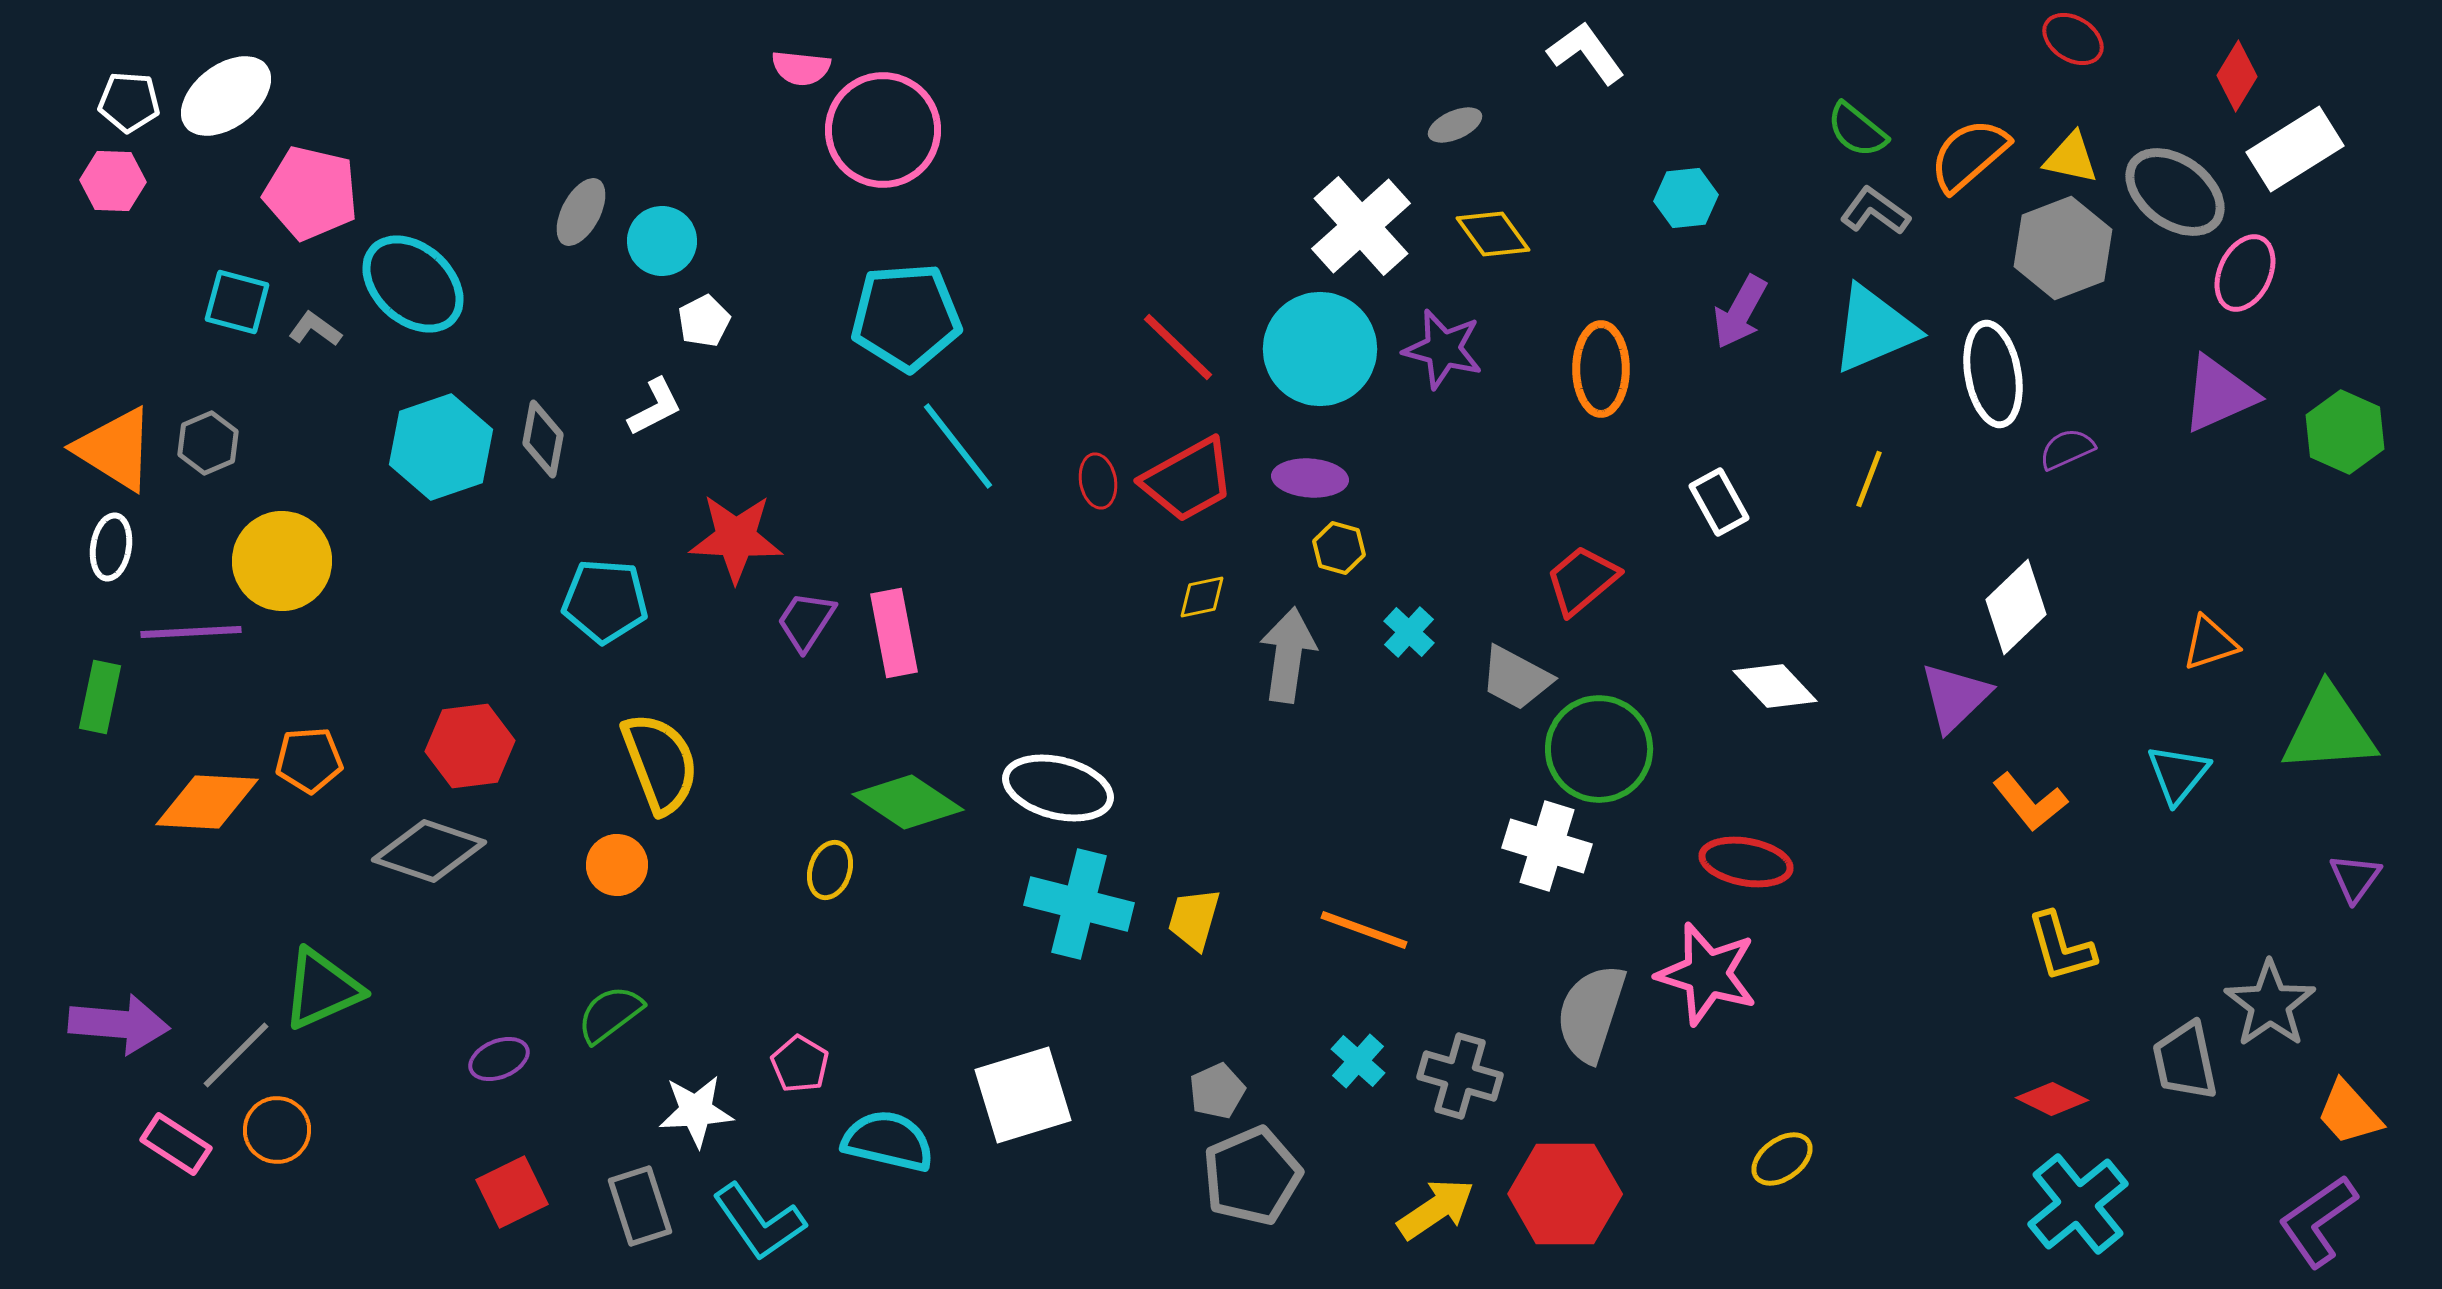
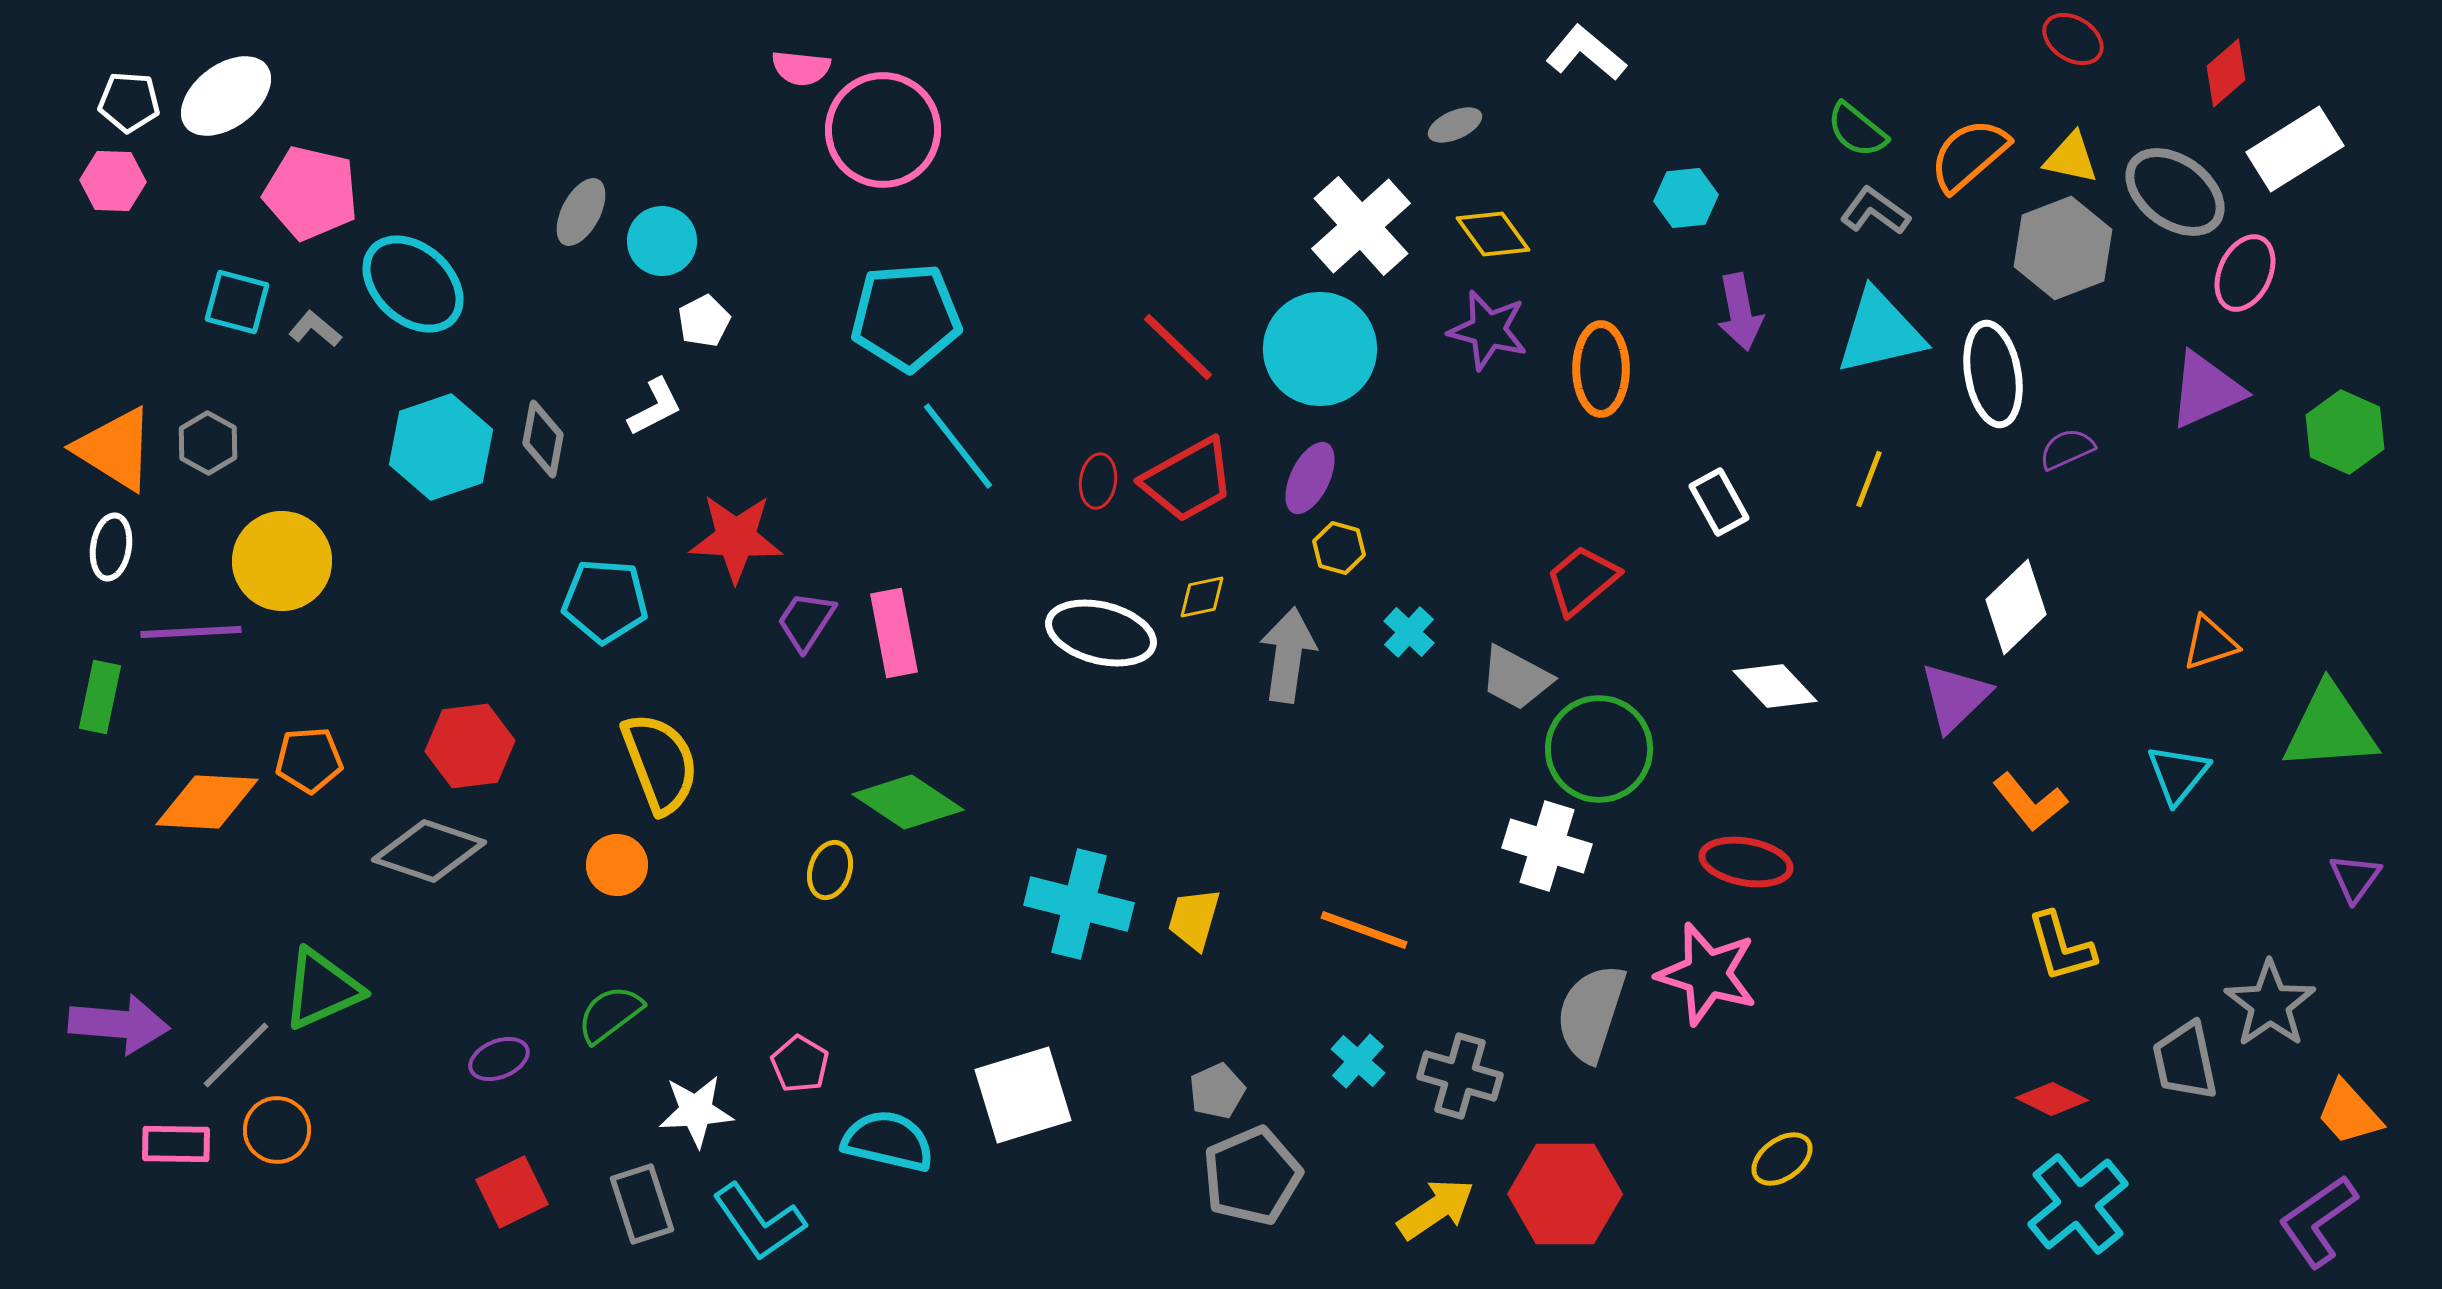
white L-shape at (1586, 53): rotated 14 degrees counterclockwise
red diamond at (2237, 76): moved 11 px left, 3 px up; rotated 18 degrees clockwise
purple arrow at (1740, 312): rotated 40 degrees counterclockwise
gray L-shape at (315, 329): rotated 4 degrees clockwise
cyan triangle at (1874, 329): moved 6 px right, 3 px down; rotated 10 degrees clockwise
purple star at (1443, 349): moved 45 px right, 19 px up
purple triangle at (2219, 394): moved 13 px left, 4 px up
gray hexagon at (208, 443): rotated 8 degrees counterclockwise
purple ellipse at (1310, 478): rotated 68 degrees counterclockwise
red ellipse at (1098, 481): rotated 18 degrees clockwise
green triangle at (2329, 730): moved 1 px right, 2 px up
white ellipse at (1058, 788): moved 43 px right, 155 px up
pink rectangle at (176, 1144): rotated 32 degrees counterclockwise
gray rectangle at (640, 1206): moved 2 px right, 2 px up
